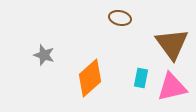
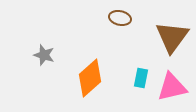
brown triangle: moved 7 px up; rotated 12 degrees clockwise
